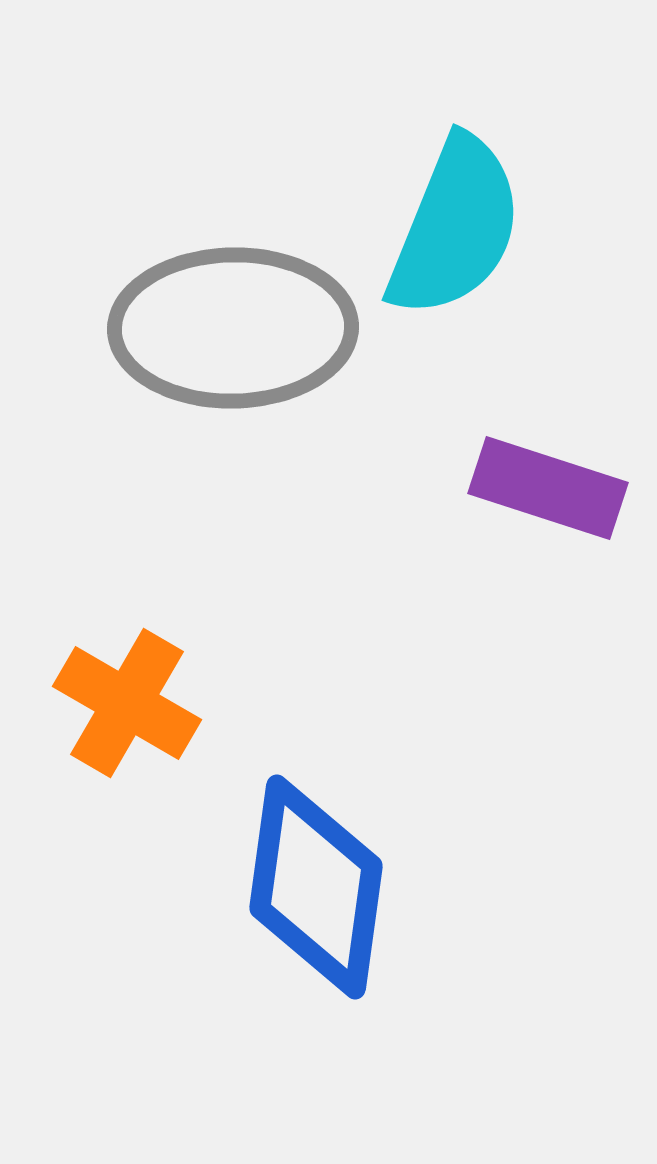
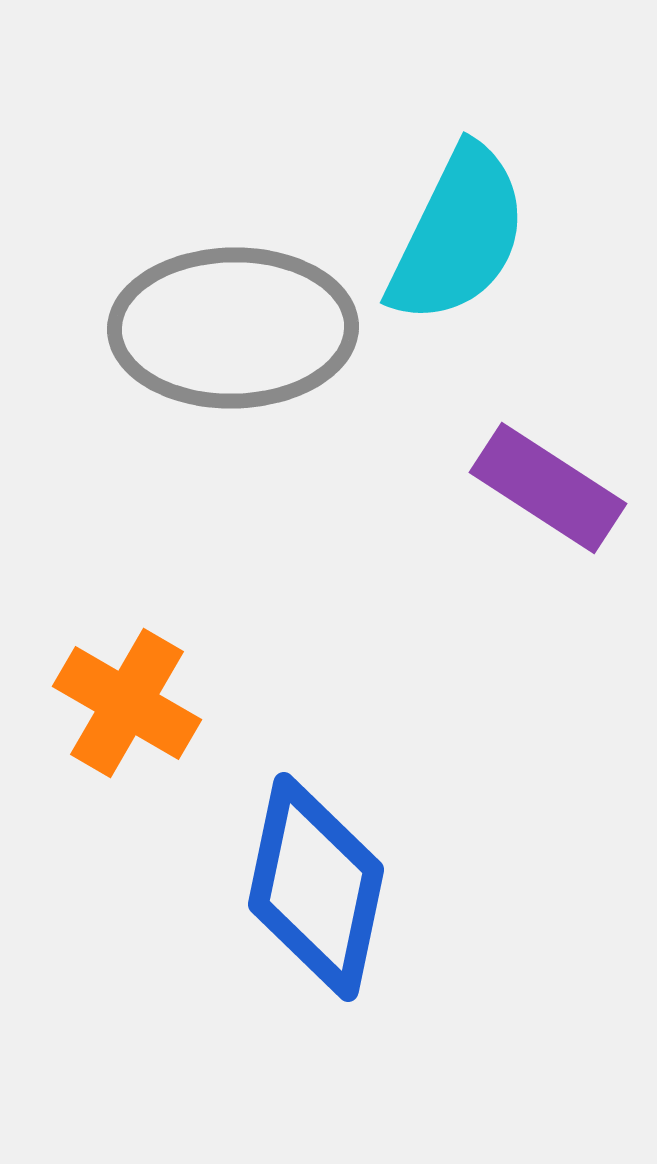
cyan semicircle: moved 3 px right, 8 px down; rotated 4 degrees clockwise
purple rectangle: rotated 15 degrees clockwise
blue diamond: rotated 4 degrees clockwise
